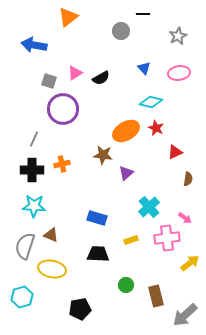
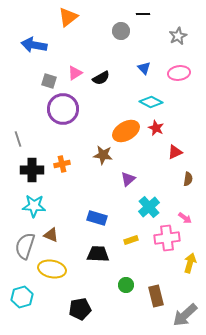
cyan diamond: rotated 15 degrees clockwise
gray line: moved 16 px left; rotated 42 degrees counterclockwise
purple triangle: moved 2 px right, 6 px down
yellow arrow: rotated 36 degrees counterclockwise
